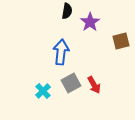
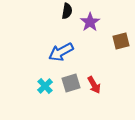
blue arrow: rotated 125 degrees counterclockwise
gray square: rotated 12 degrees clockwise
cyan cross: moved 2 px right, 5 px up
